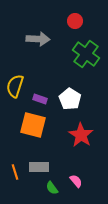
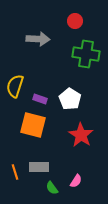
green cross: rotated 28 degrees counterclockwise
pink semicircle: rotated 72 degrees clockwise
